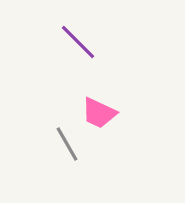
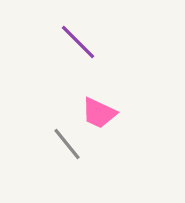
gray line: rotated 9 degrees counterclockwise
